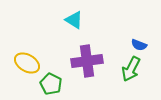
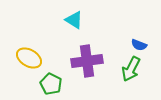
yellow ellipse: moved 2 px right, 5 px up
